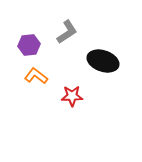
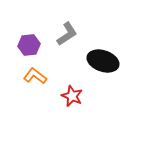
gray L-shape: moved 2 px down
orange L-shape: moved 1 px left
red star: rotated 25 degrees clockwise
